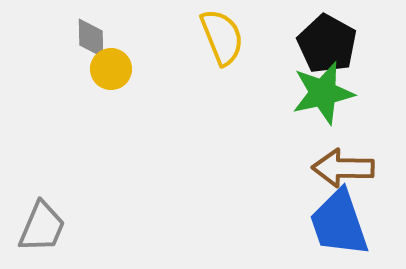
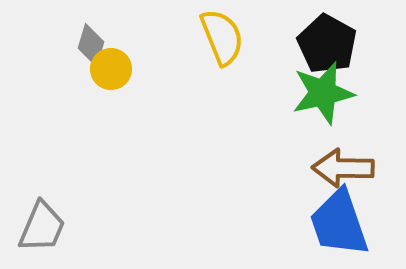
gray diamond: moved 7 px down; rotated 18 degrees clockwise
